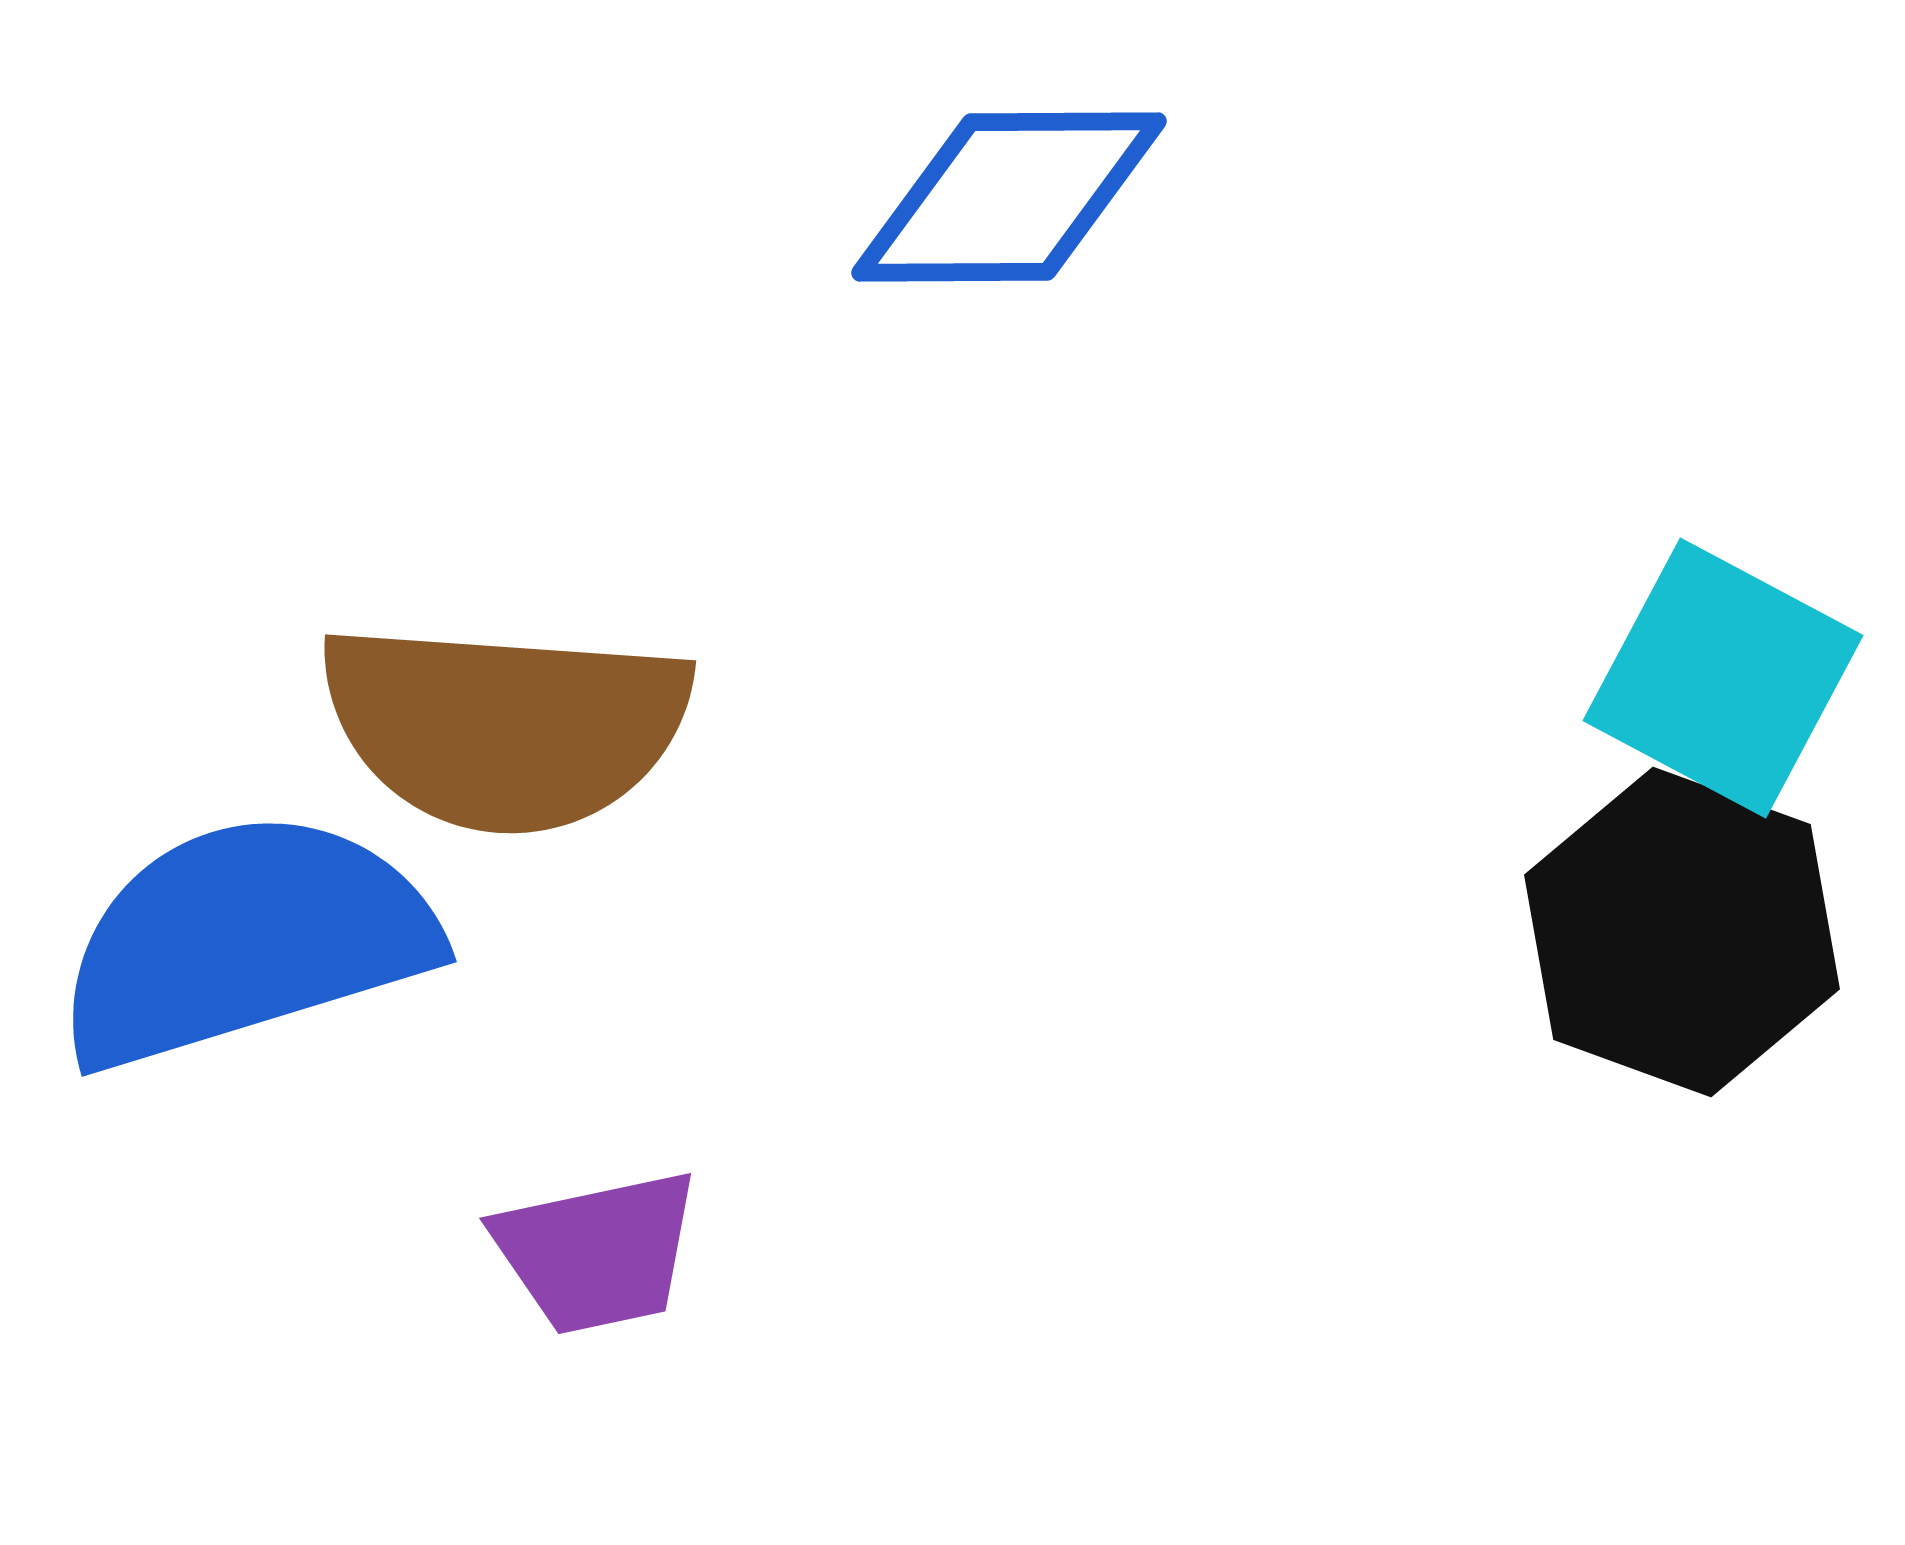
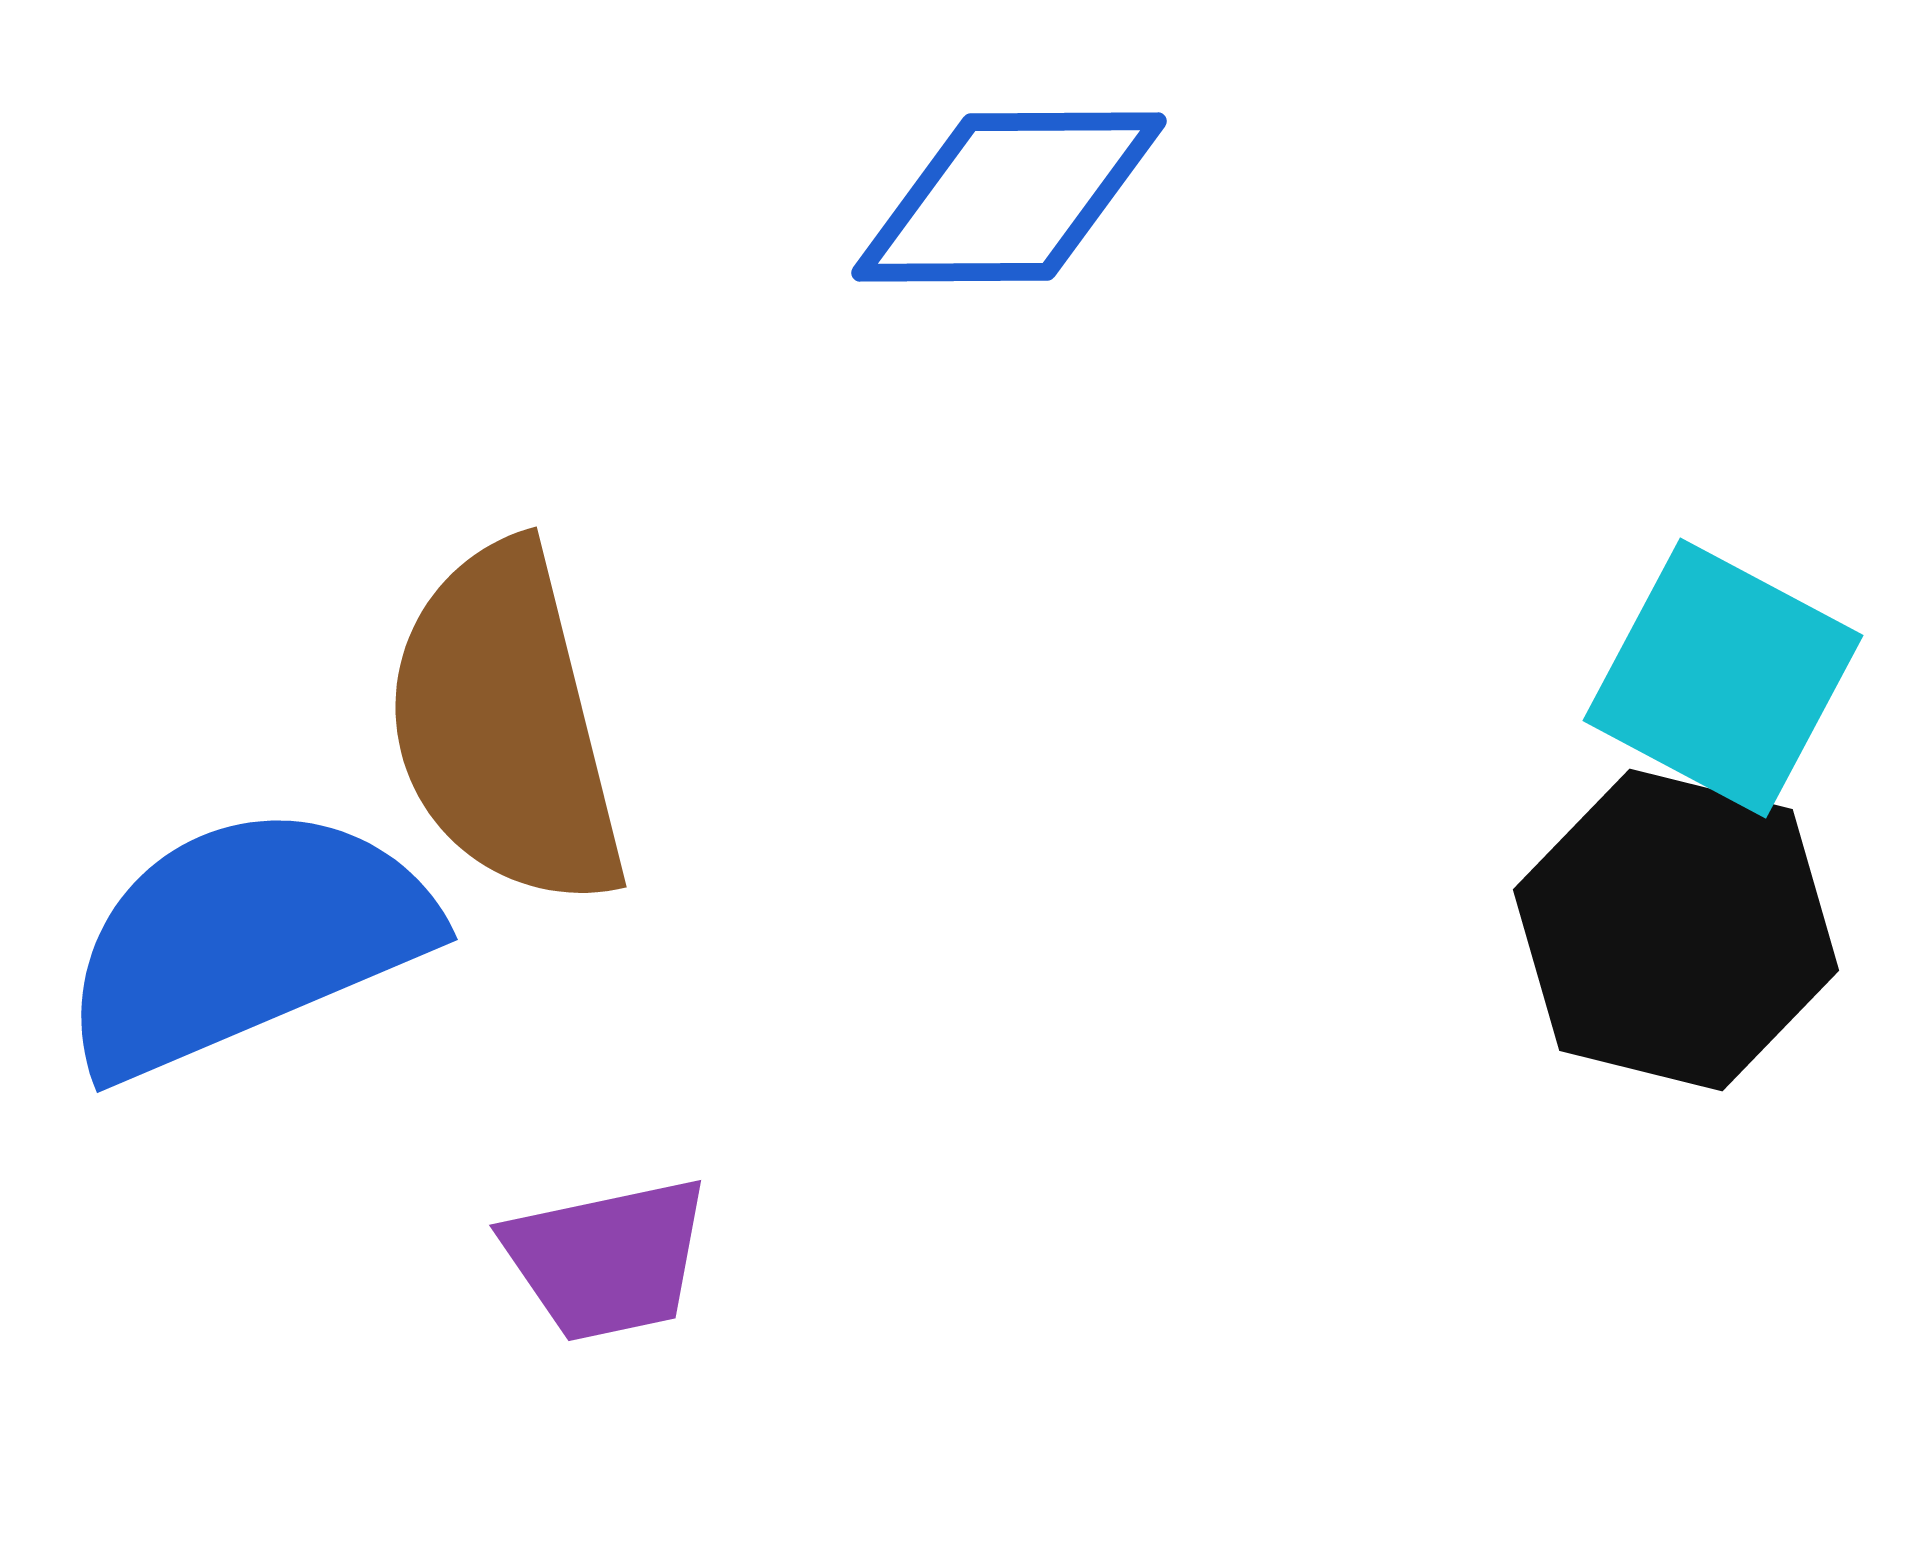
brown semicircle: rotated 72 degrees clockwise
black hexagon: moved 6 px left, 2 px up; rotated 6 degrees counterclockwise
blue semicircle: rotated 6 degrees counterclockwise
purple trapezoid: moved 10 px right, 7 px down
